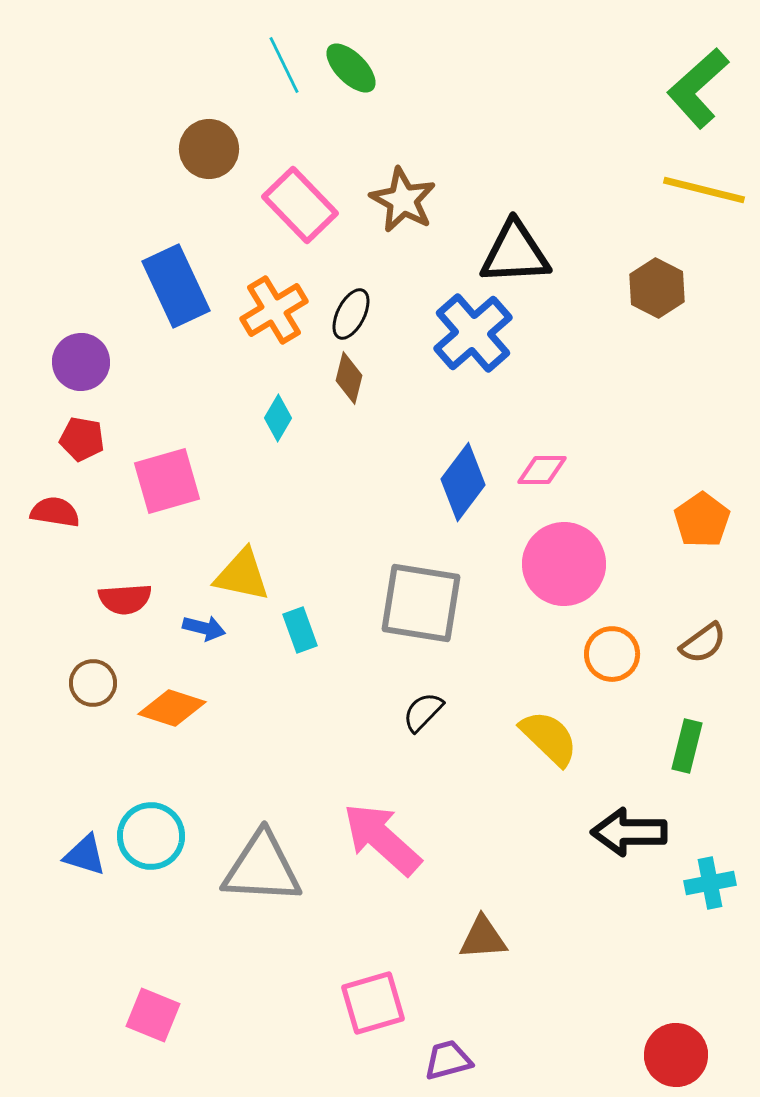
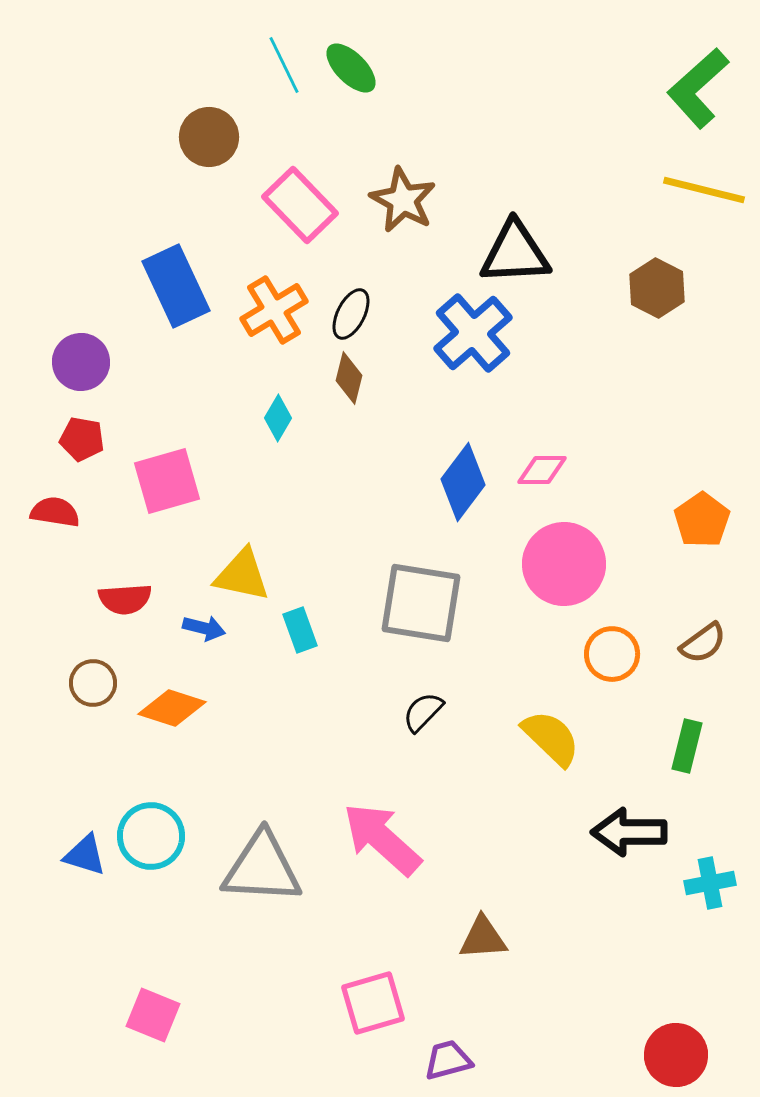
brown circle at (209, 149): moved 12 px up
yellow semicircle at (549, 738): moved 2 px right
